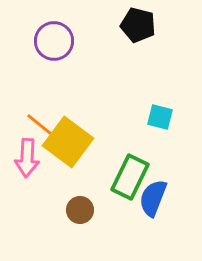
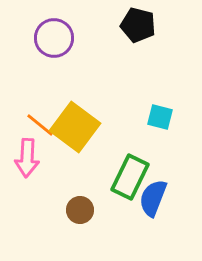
purple circle: moved 3 px up
yellow square: moved 7 px right, 15 px up
